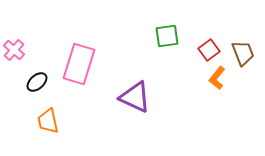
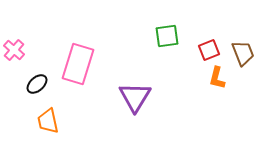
red square: rotated 15 degrees clockwise
pink rectangle: moved 1 px left
orange L-shape: rotated 25 degrees counterclockwise
black ellipse: moved 2 px down
purple triangle: rotated 36 degrees clockwise
